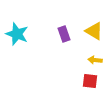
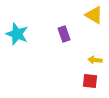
yellow triangle: moved 16 px up
